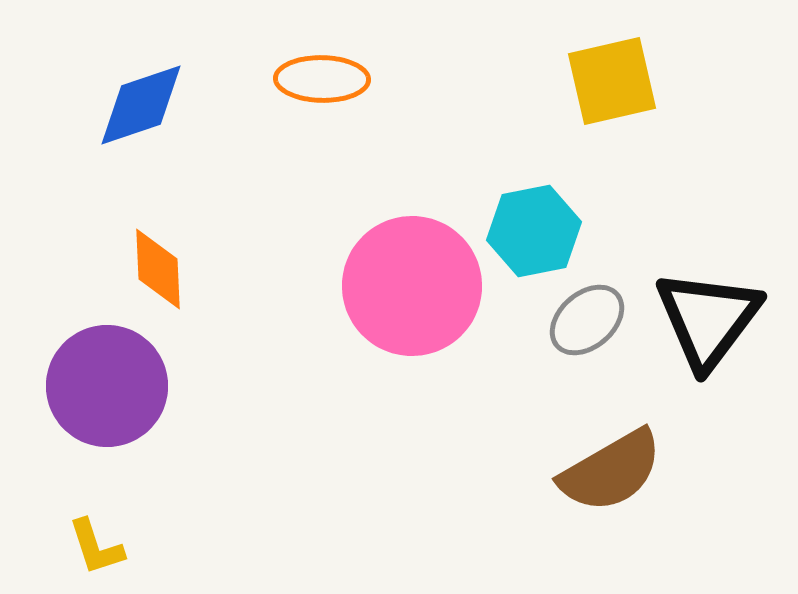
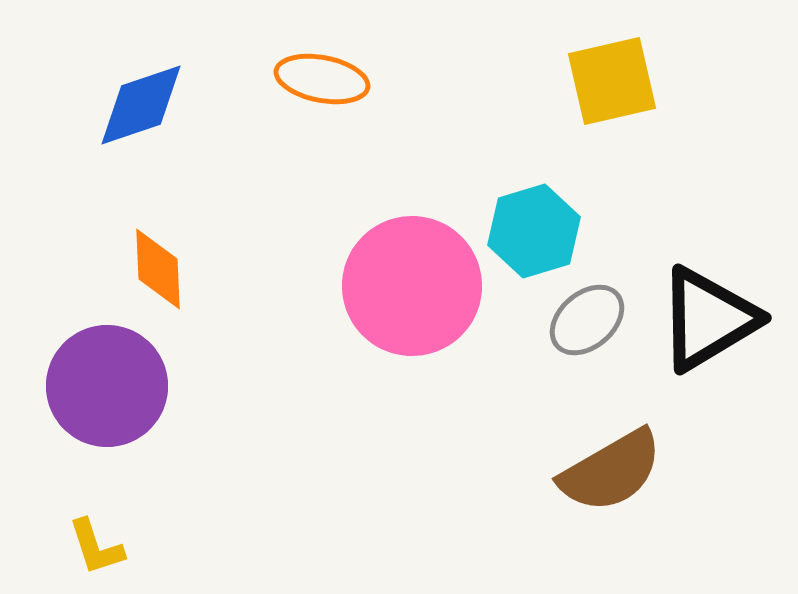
orange ellipse: rotated 10 degrees clockwise
cyan hexagon: rotated 6 degrees counterclockwise
black triangle: rotated 22 degrees clockwise
